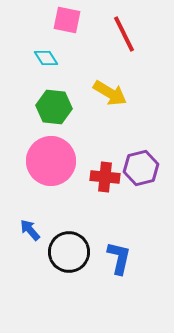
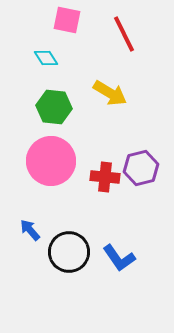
blue L-shape: rotated 132 degrees clockwise
